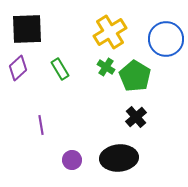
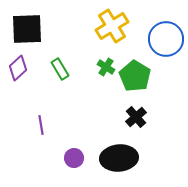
yellow cross: moved 2 px right, 6 px up
purple circle: moved 2 px right, 2 px up
